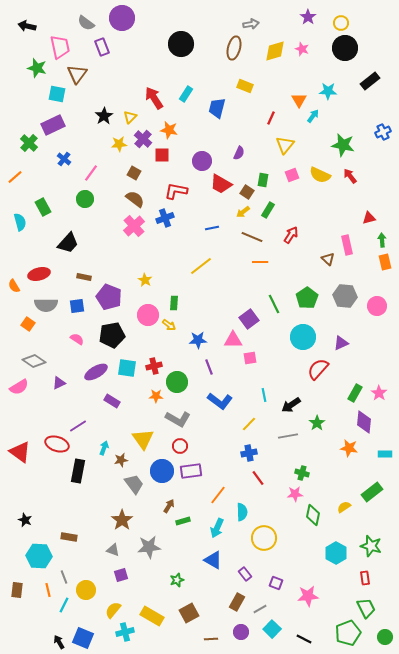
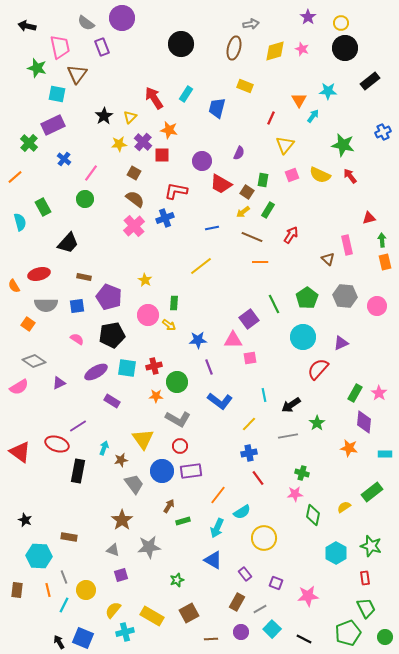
purple cross at (143, 139): moved 3 px down
cyan semicircle at (242, 512): rotated 60 degrees clockwise
